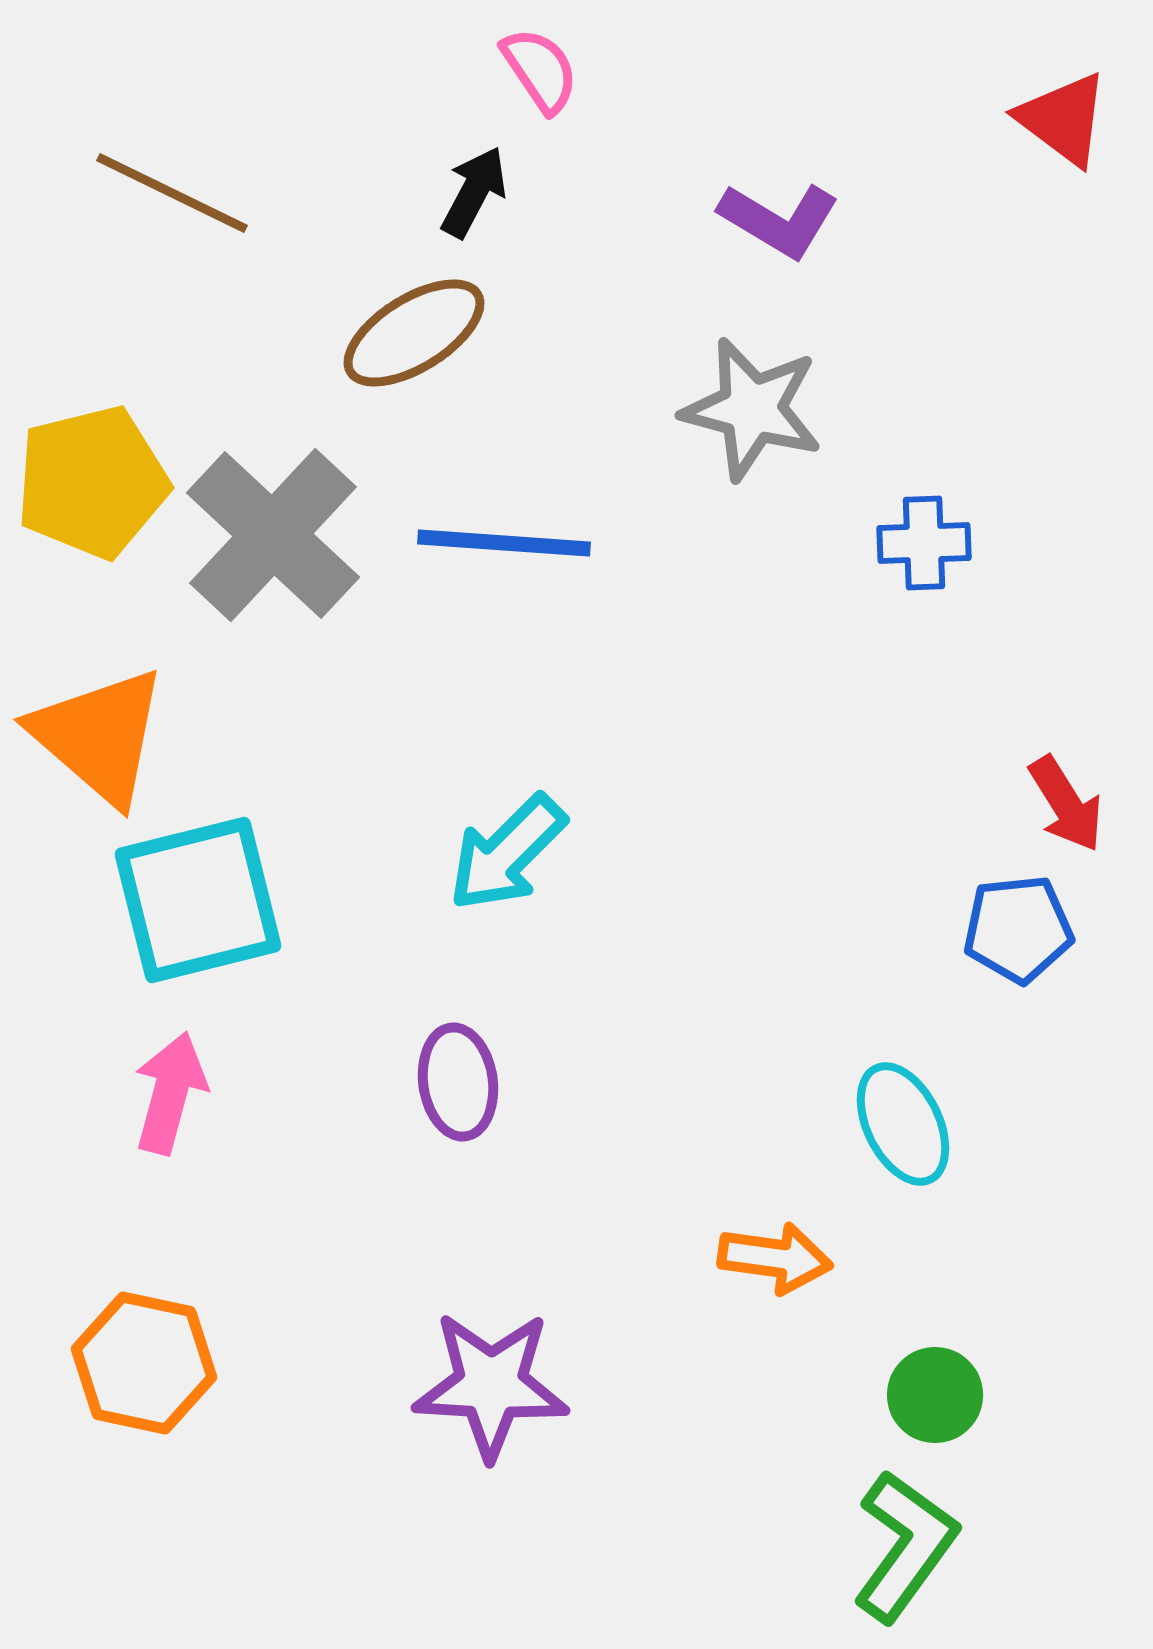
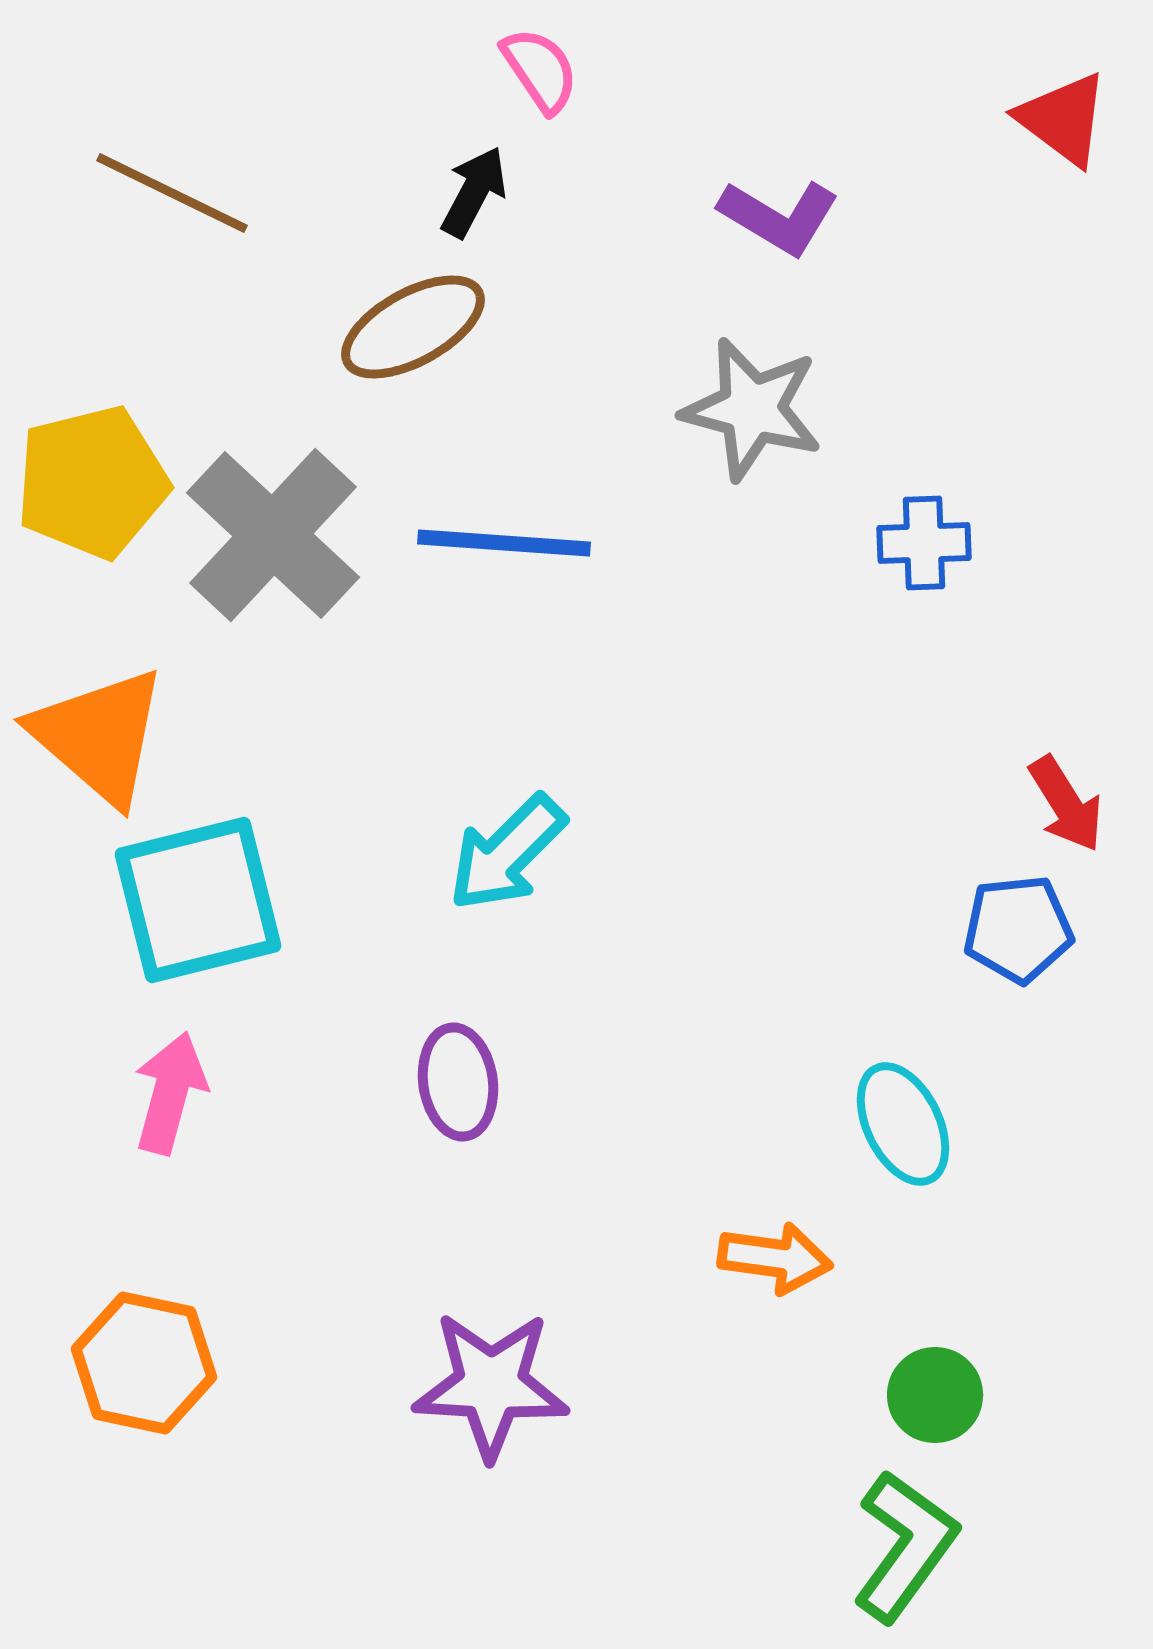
purple L-shape: moved 3 px up
brown ellipse: moved 1 px left, 6 px up; rotated 3 degrees clockwise
